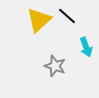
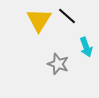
yellow triangle: rotated 16 degrees counterclockwise
gray star: moved 3 px right, 2 px up
